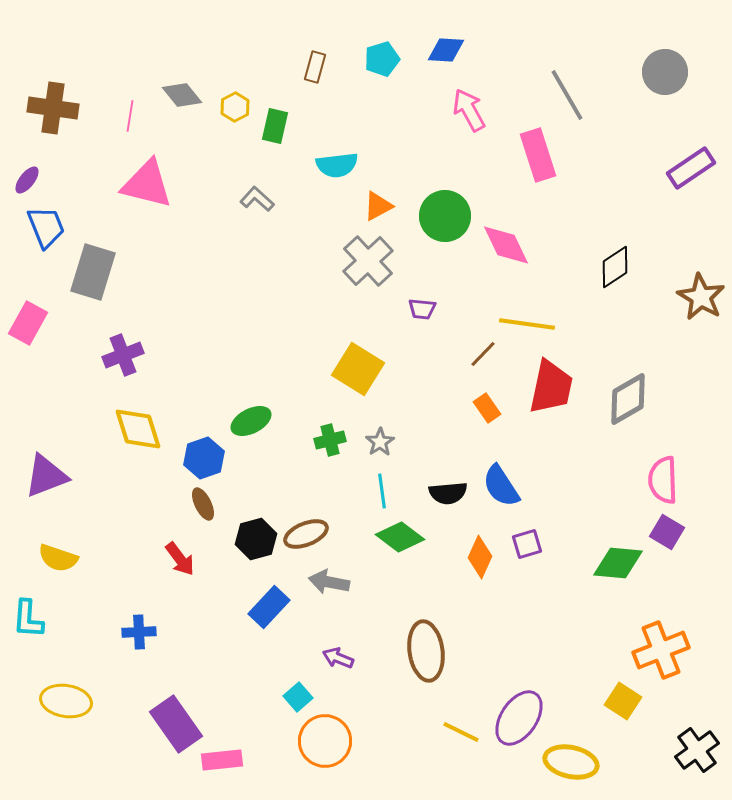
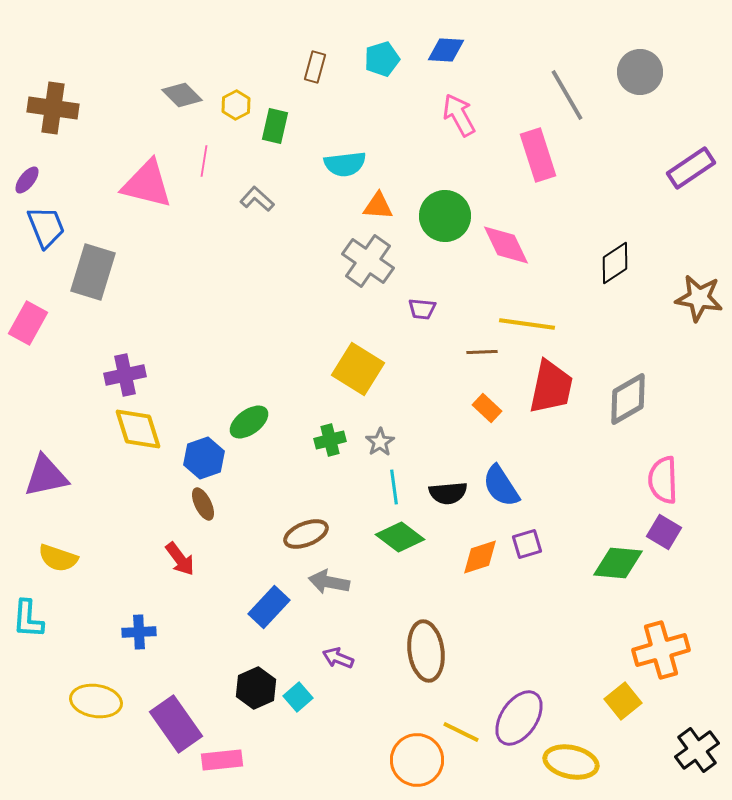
gray circle at (665, 72): moved 25 px left
gray diamond at (182, 95): rotated 6 degrees counterclockwise
yellow hexagon at (235, 107): moved 1 px right, 2 px up
pink arrow at (469, 110): moved 10 px left, 5 px down
pink line at (130, 116): moved 74 px right, 45 px down
cyan semicircle at (337, 165): moved 8 px right, 1 px up
orange triangle at (378, 206): rotated 32 degrees clockwise
gray cross at (368, 261): rotated 12 degrees counterclockwise
black diamond at (615, 267): moved 4 px up
brown star at (701, 297): moved 2 px left, 1 px down; rotated 21 degrees counterclockwise
brown line at (483, 354): moved 1 px left, 2 px up; rotated 44 degrees clockwise
purple cross at (123, 355): moved 2 px right, 20 px down; rotated 9 degrees clockwise
orange rectangle at (487, 408): rotated 12 degrees counterclockwise
green ellipse at (251, 421): moved 2 px left, 1 px down; rotated 9 degrees counterclockwise
purple triangle at (46, 476): rotated 9 degrees clockwise
cyan line at (382, 491): moved 12 px right, 4 px up
purple square at (667, 532): moved 3 px left
black hexagon at (256, 539): moved 149 px down; rotated 9 degrees counterclockwise
orange diamond at (480, 557): rotated 48 degrees clockwise
orange cross at (661, 650): rotated 6 degrees clockwise
yellow ellipse at (66, 701): moved 30 px right
yellow square at (623, 701): rotated 18 degrees clockwise
orange circle at (325, 741): moved 92 px right, 19 px down
